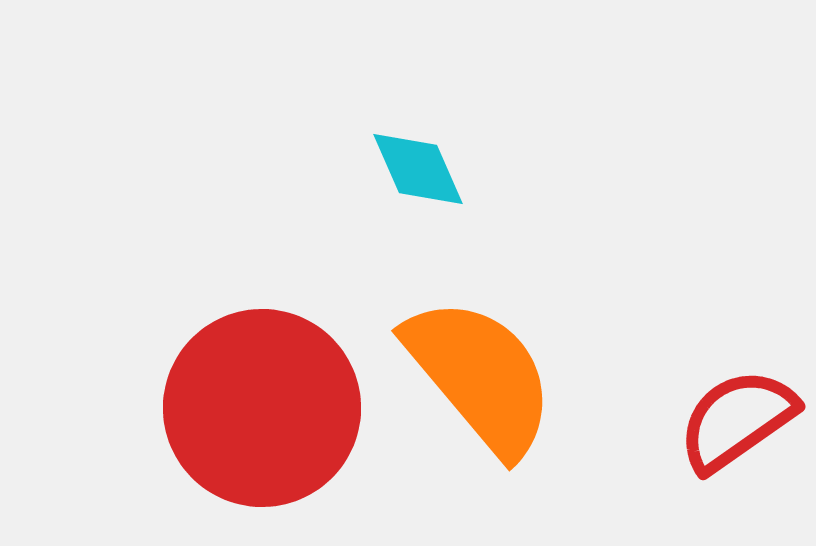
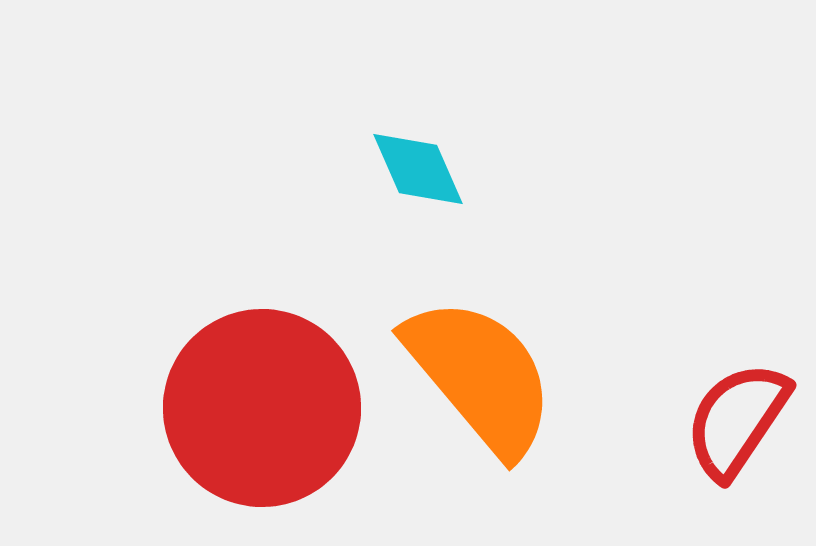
red semicircle: rotated 21 degrees counterclockwise
